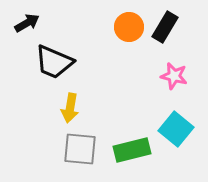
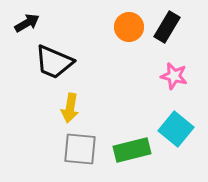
black rectangle: moved 2 px right
